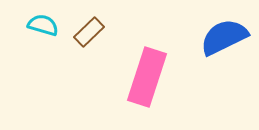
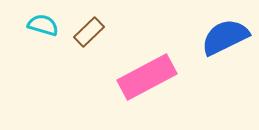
blue semicircle: moved 1 px right
pink rectangle: rotated 44 degrees clockwise
